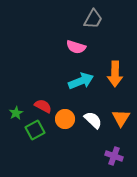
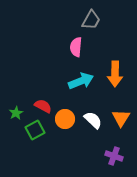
gray trapezoid: moved 2 px left, 1 px down
pink semicircle: rotated 78 degrees clockwise
